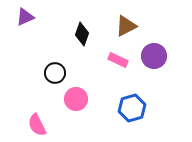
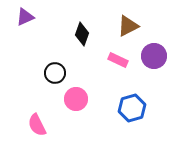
brown triangle: moved 2 px right
